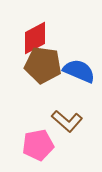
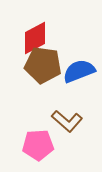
blue semicircle: rotated 44 degrees counterclockwise
pink pentagon: rotated 8 degrees clockwise
